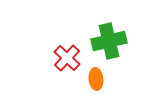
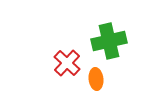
red cross: moved 5 px down
